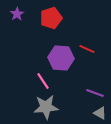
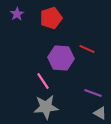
purple line: moved 2 px left
